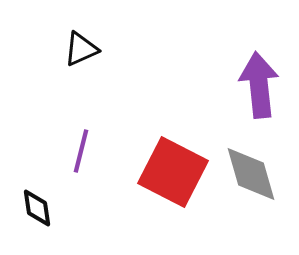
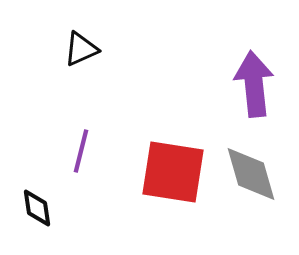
purple arrow: moved 5 px left, 1 px up
red square: rotated 18 degrees counterclockwise
